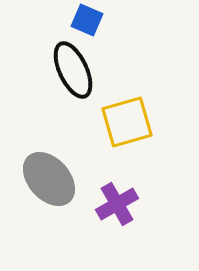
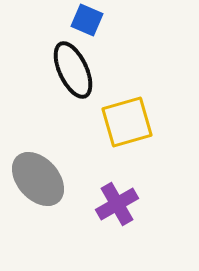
gray ellipse: moved 11 px left
